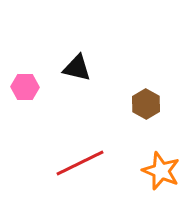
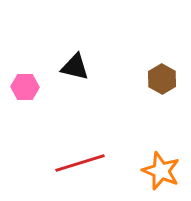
black triangle: moved 2 px left, 1 px up
brown hexagon: moved 16 px right, 25 px up
red line: rotated 9 degrees clockwise
